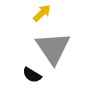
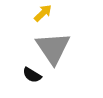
yellow arrow: moved 1 px right
